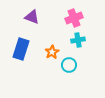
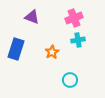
blue rectangle: moved 5 px left
cyan circle: moved 1 px right, 15 px down
